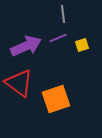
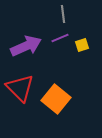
purple line: moved 2 px right
red triangle: moved 1 px right, 5 px down; rotated 8 degrees clockwise
orange square: rotated 32 degrees counterclockwise
